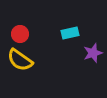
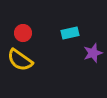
red circle: moved 3 px right, 1 px up
